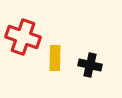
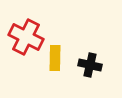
red cross: moved 3 px right; rotated 8 degrees clockwise
